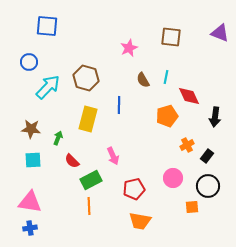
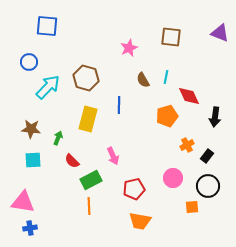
pink triangle: moved 7 px left
